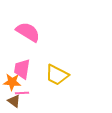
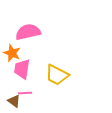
pink semicircle: rotated 45 degrees counterclockwise
orange star: moved 29 px up; rotated 18 degrees clockwise
pink line: moved 3 px right
